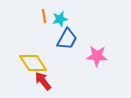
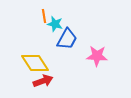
cyan star: moved 5 px left, 5 px down; rotated 28 degrees clockwise
yellow diamond: moved 2 px right
red arrow: rotated 108 degrees clockwise
